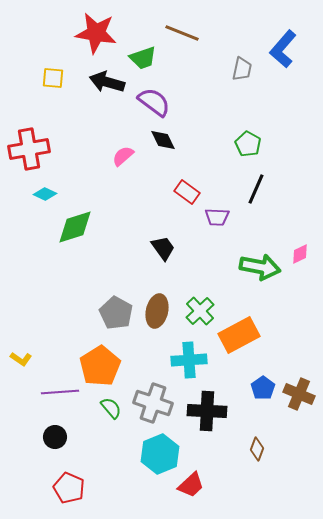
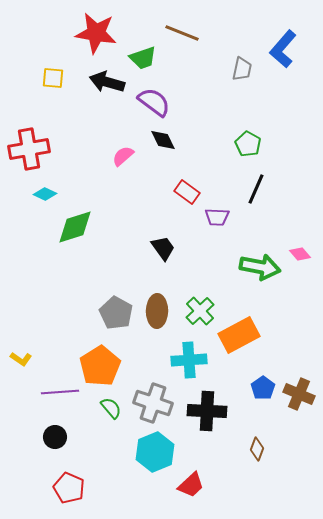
pink diamond: rotated 75 degrees clockwise
brown ellipse: rotated 12 degrees counterclockwise
cyan hexagon: moved 5 px left, 2 px up
